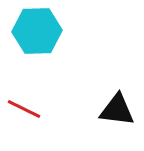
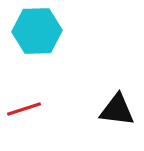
red line: rotated 44 degrees counterclockwise
